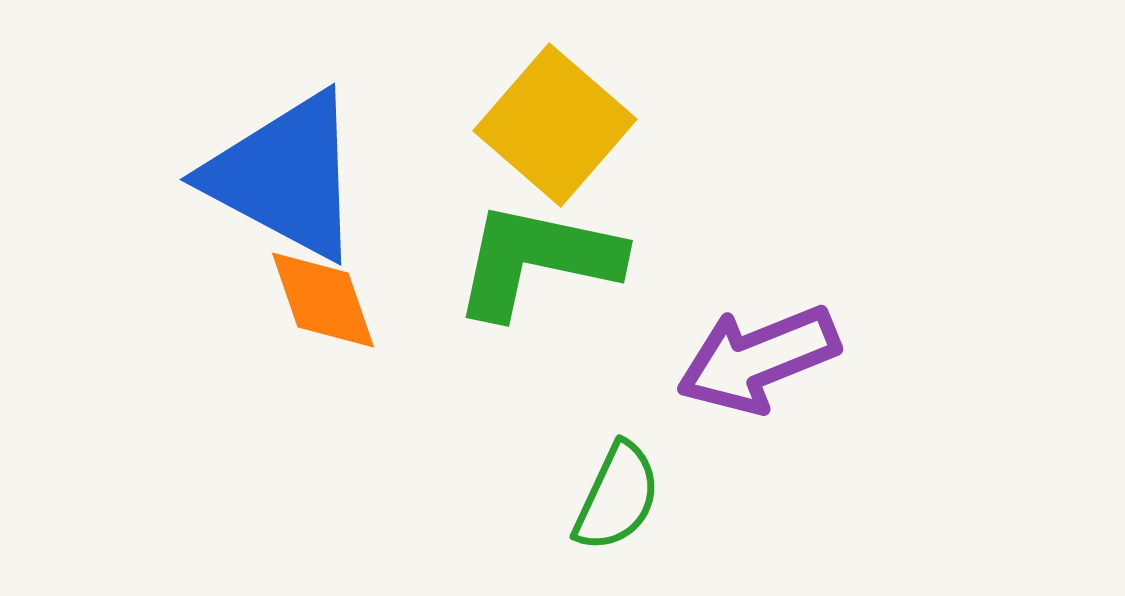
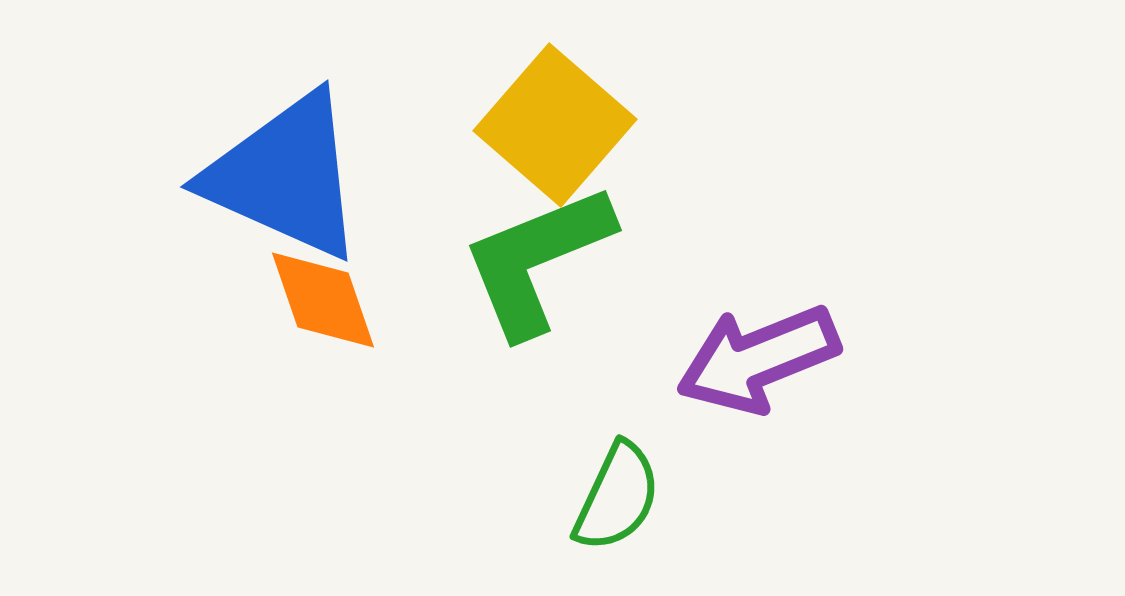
blue triangle: rotated 4 degrees counterclockwise
green L-shape: rotated 34 degrees counterclockwise
